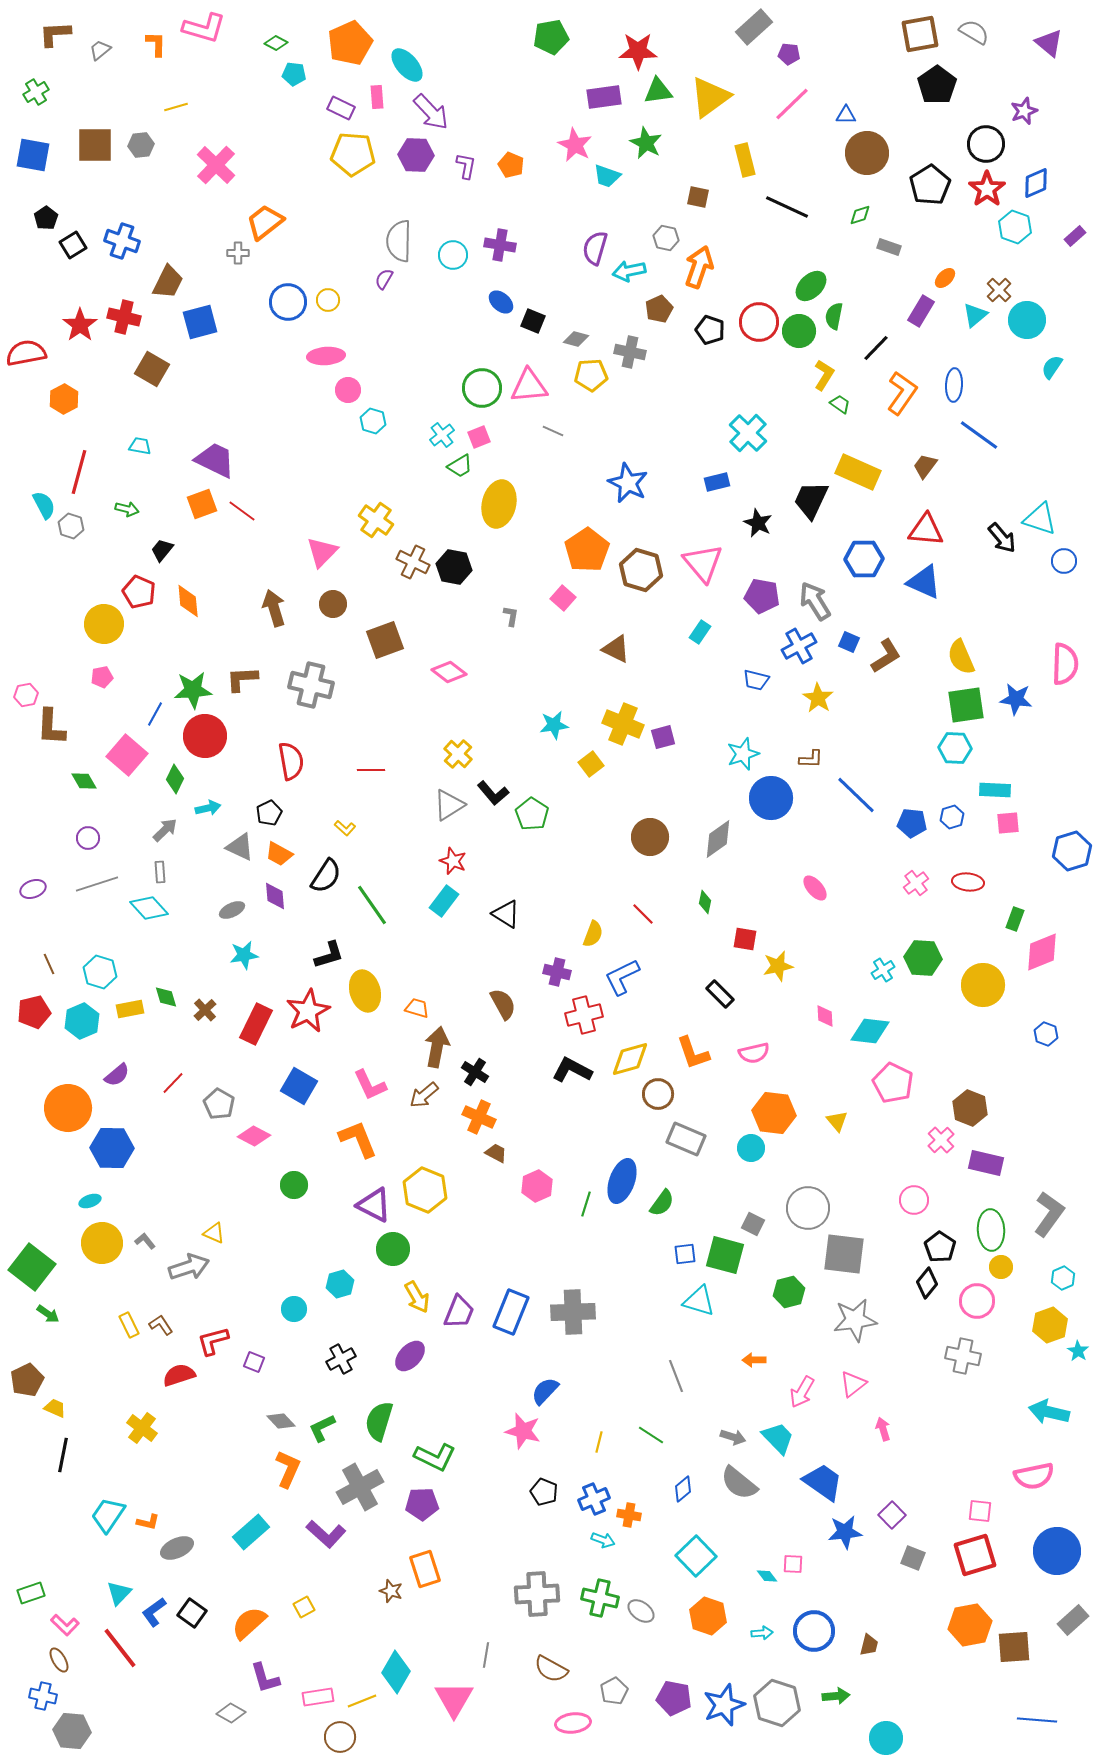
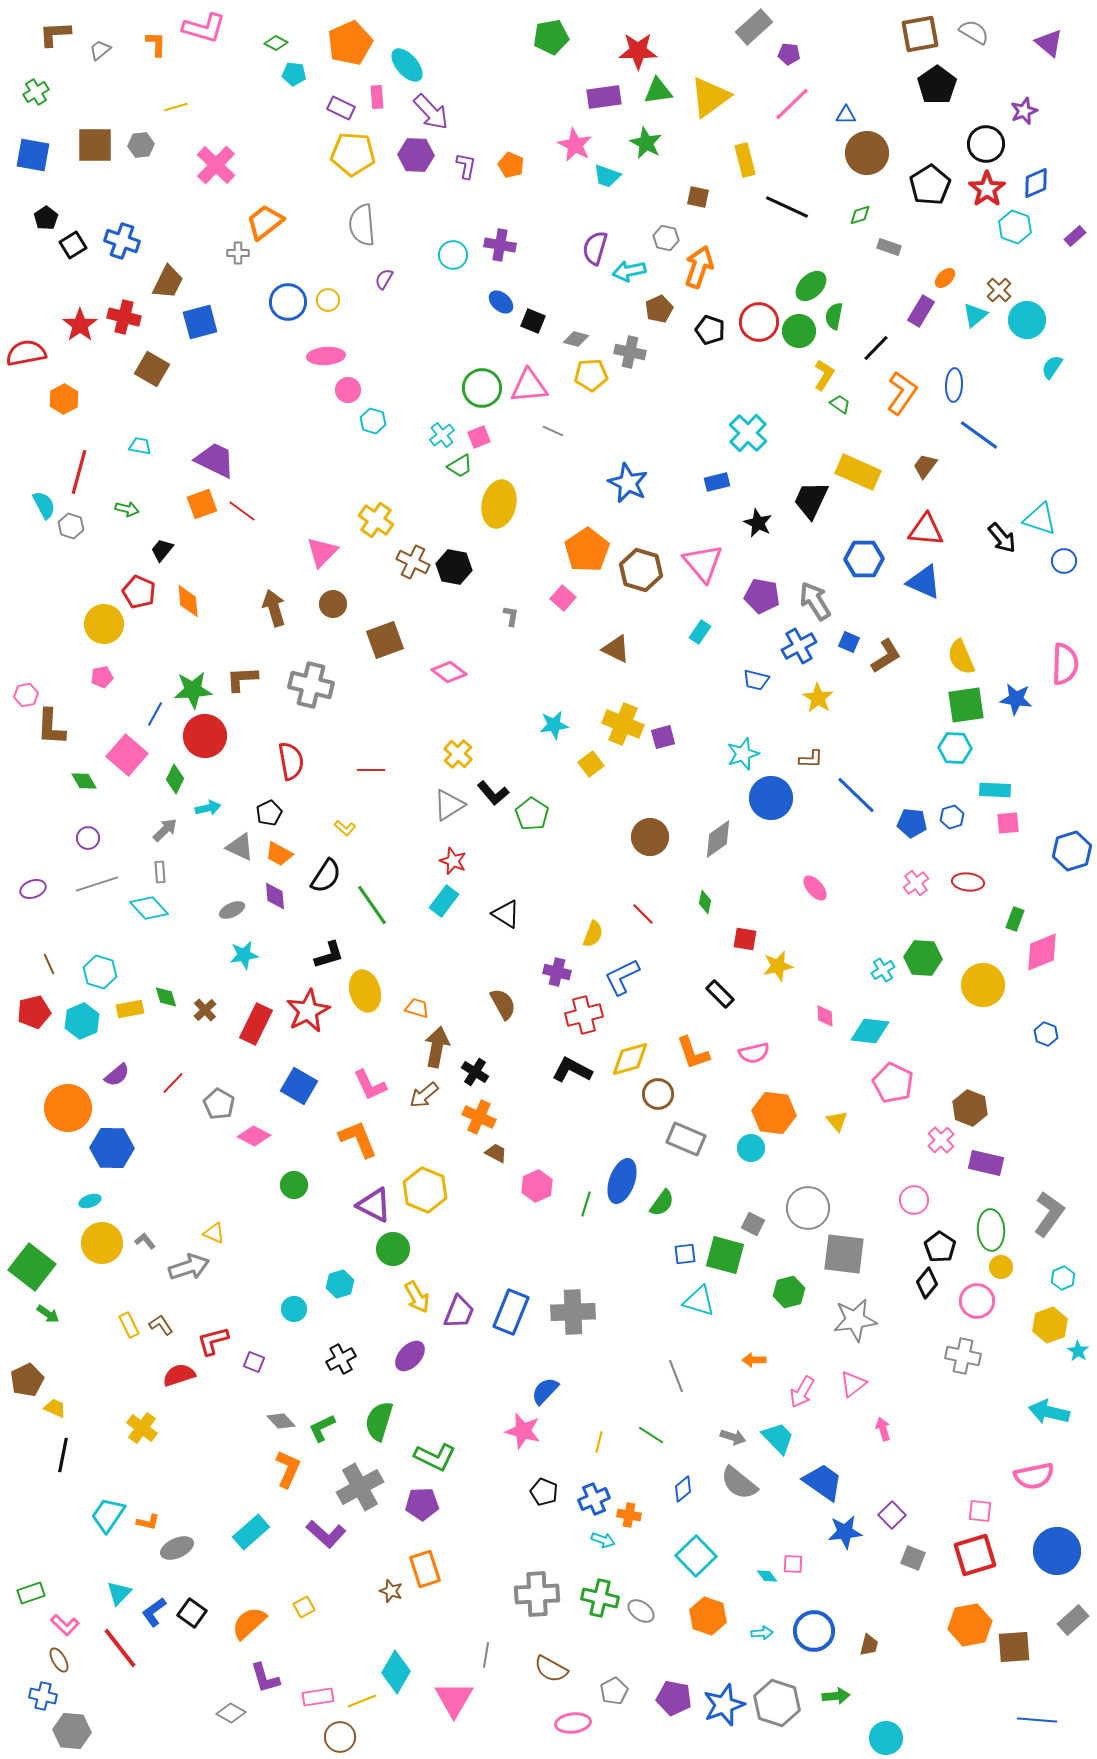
gray semicircle at (399, 241): moved 37 px left, 16 px up; rotated 6 degrees counterclockwise
